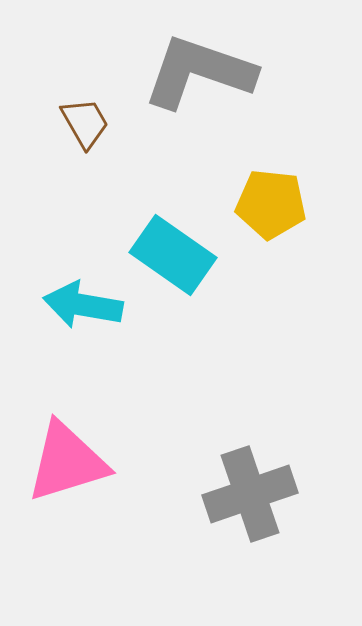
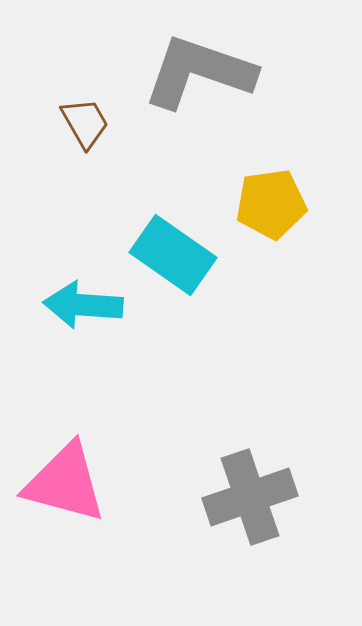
yellow pentagon: rotated 14 degrees counterclockwise
cyan arrow: rotated 6 degrees counterclockwise
pink triangle: moved 2 px left, 21 px down; rotated 32 degrees clockwise
gray cross: moved 3 px down
